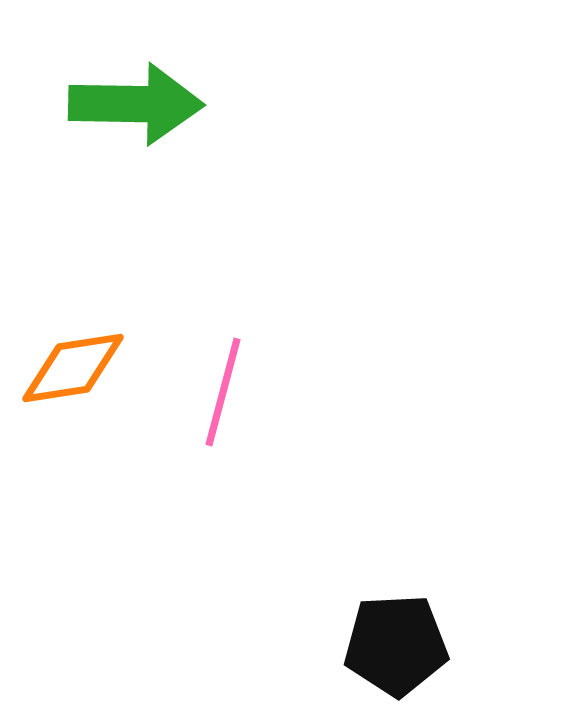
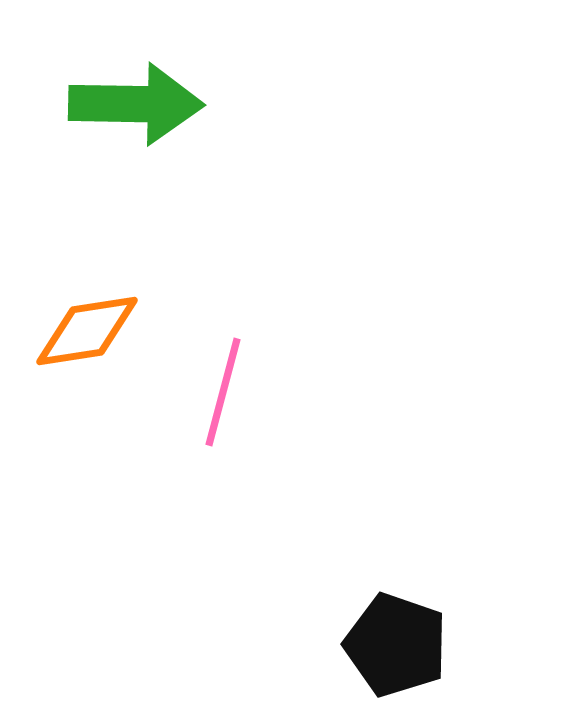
orange diamond: moved 14 px right, 37 px up
black pentagon: rotated 22 degrees clockwise
